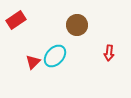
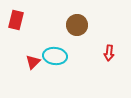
red rectangle: rotated 42 degrees counterclockwise
cyan ellipse: rotated 55 degrees clockwise
